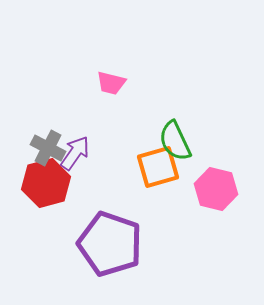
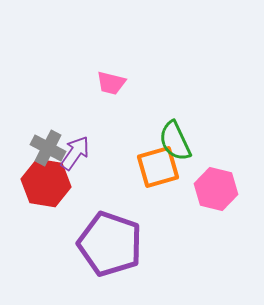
red hexagon: rotated 24 degrees clockwise
